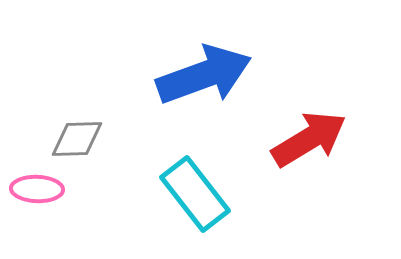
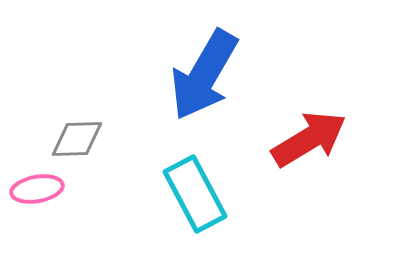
blue arrow: rotated 140 degrees clockwise
pink ellipse: rotated 12 degrees counterclockwise
cyan rectangle: rotated 10 degrees clockwise
